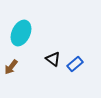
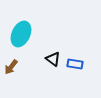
cyan ellipse: moved 1 px down
blue rectangle: rotated 49 degrees clockwise
